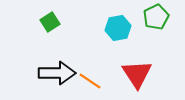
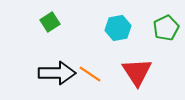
green pentagon: moved 10 px right, 11 px down
red triangle: moved 2 px up
orange line: moved 7 px up
